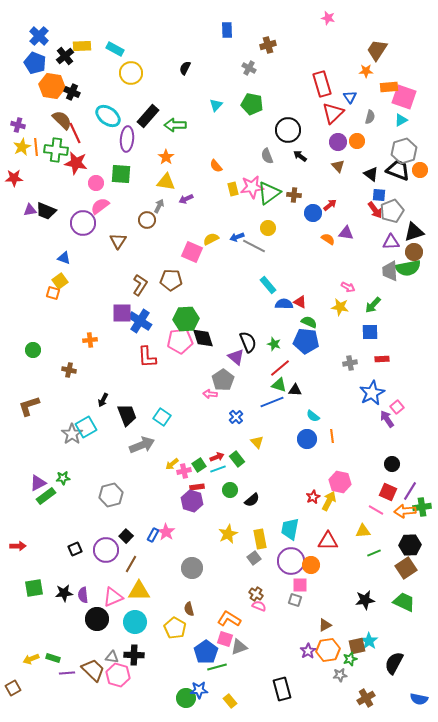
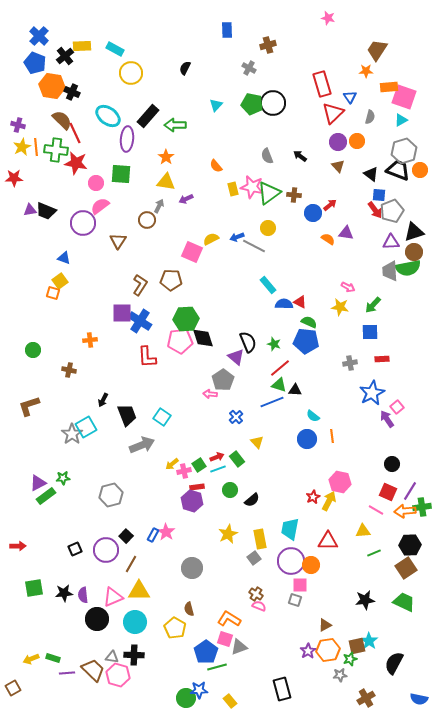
black circle at (288, 130): moved 15 px left, 27 px up
pink star at (252, 187): rotated 20 degrees clockwise
